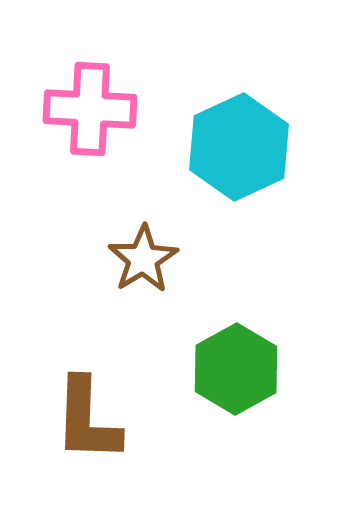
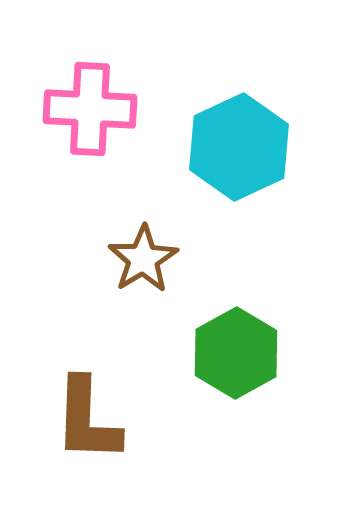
green hexagon: moved 16 px up
